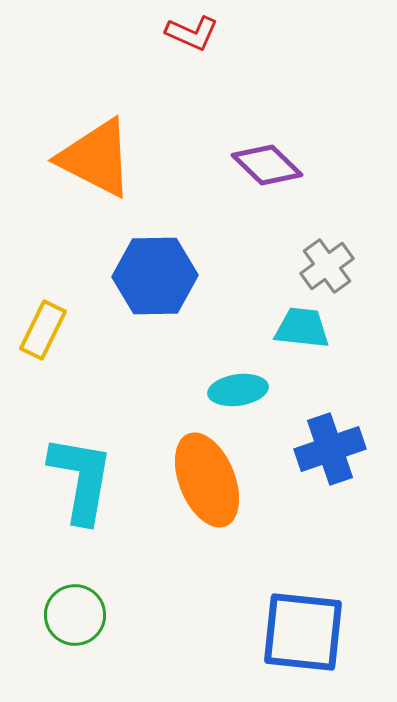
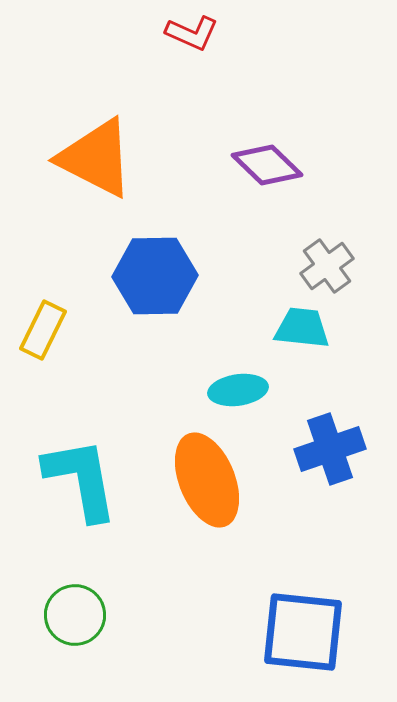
cyan L-shape: rotated 20 degrees counterclockwise
